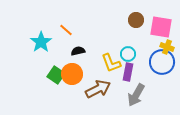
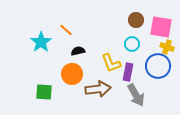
cyan circle: moved 4 px right, 10 px up
blue circle: moved 4 px left, 4 px down
green square: moved 12 px left, 17 px down; rotated 30 degrees counterclockwise
brown arrow: rotated 20 degrees clockwise
gray arrow: rotated 60 degrees counterclockwise
